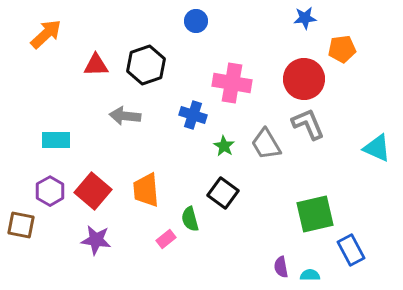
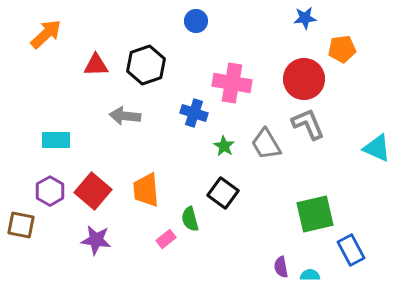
blue cross: moved 1 px right, 2 px up
